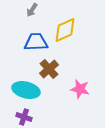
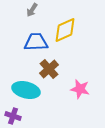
purple cross: moved 11 px left, 1 px up
